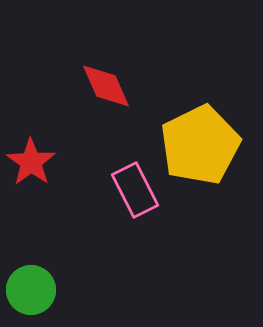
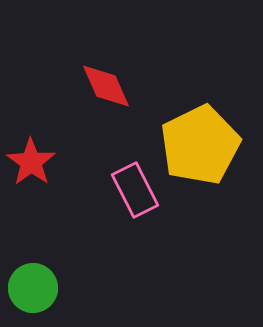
green circle: moved 2 px right, 2 px up
